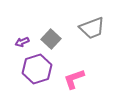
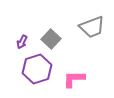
gray trapezoid: moved 1 px up
purple arrow: rotated 40 degrees counterclockwise
pink L-shape: rotated 20 degrees clockwise
